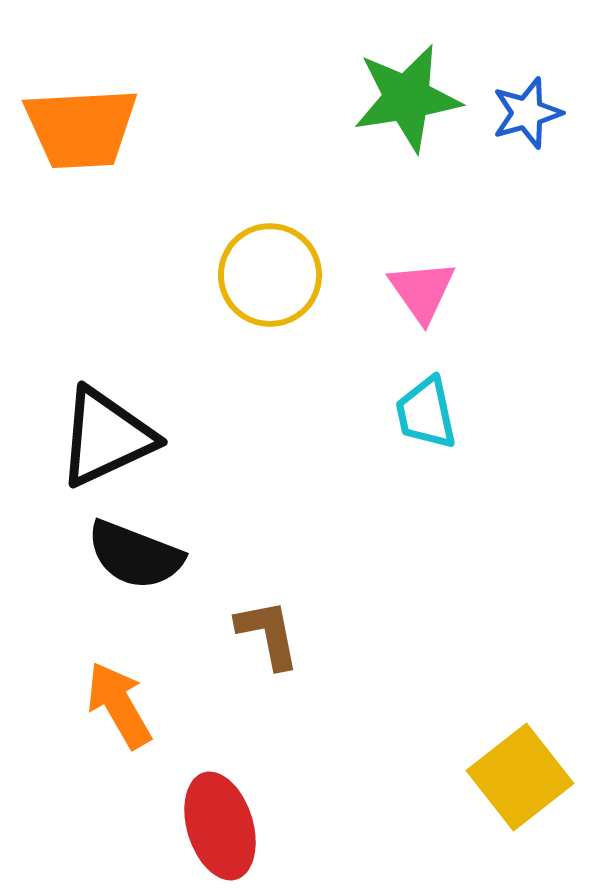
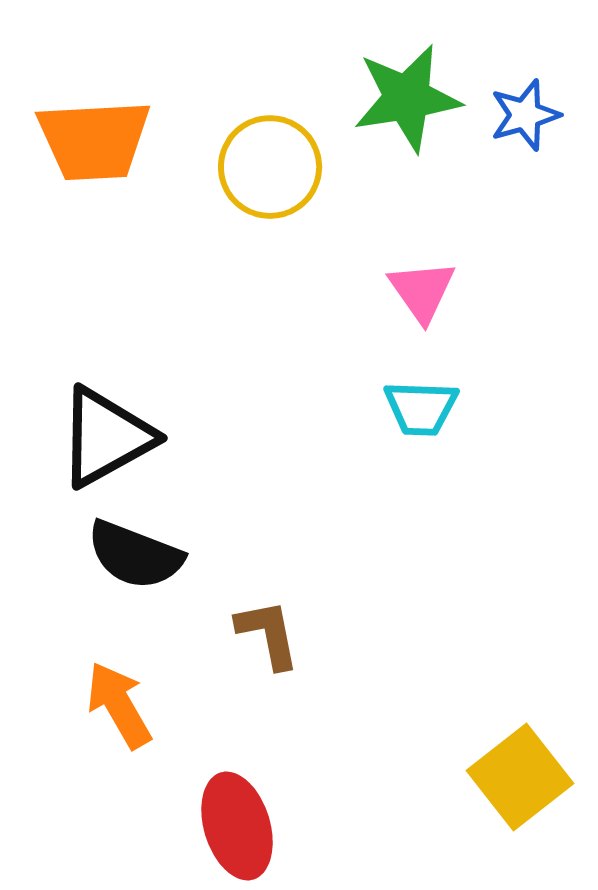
blue star: moved 2 px left, 2 px down
orange trapezoid: moved 13 px right, 12 px down
yellow circle: moved 108 px up
cyan trapezoid: moved 5 px left, 5 px up; rotated 76 degrees counterclockwise
black triangle: rotated 4 degrees counterclockwise
red ellipse: moved 17 px right
